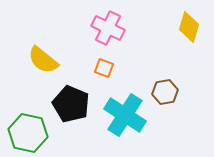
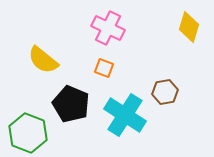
green hexagon: rotated 9 degrees clockwise
